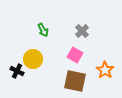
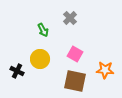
gray cross: moved 12 px left, 13 px up
pink square: moved 1 px up
yellow circle: moved 7 px right
orange star: rotated 30 degrees counterclockwise
